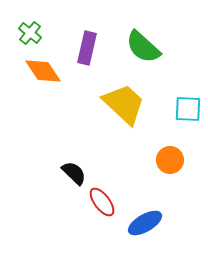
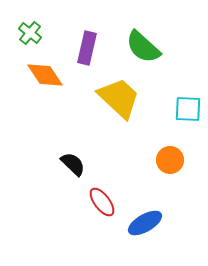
orange diamond: moved 2 px right, 4 px down
yellow trapezoid: moved 5 px left, 6 px up
black semicircle: moved 1 px left, 9 px up
